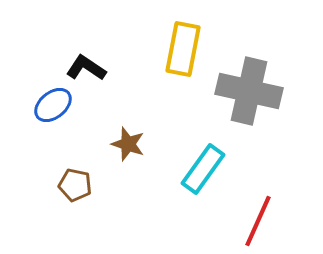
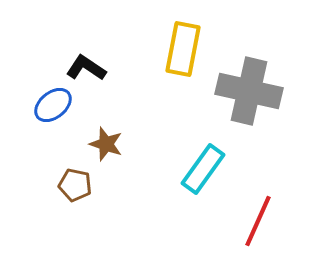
brown star: moved 22 px left
